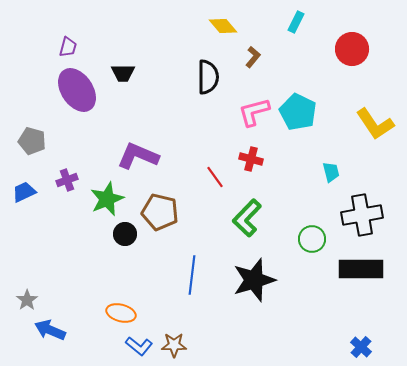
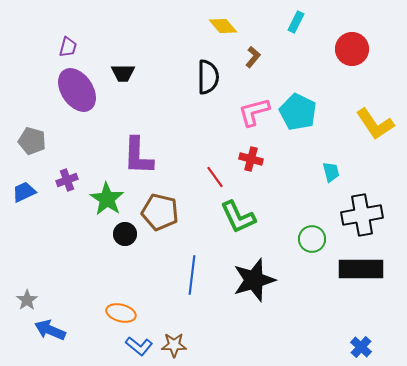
purple L-shape: rotated 111 degrees counterclockwise
green star: rotated 16 degrees counterclockwise
green L-shape: moved 9 px left, 1 px up; rotated 69 degrees counterclockwise
